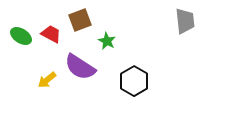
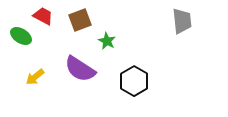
gray trapezoid: moved 3 px left
red trapezoid: moved 8 px left, 18 px up
purple semicircle: moved 2 px down
yellow arrow: moved 12 px left, 3 px up
